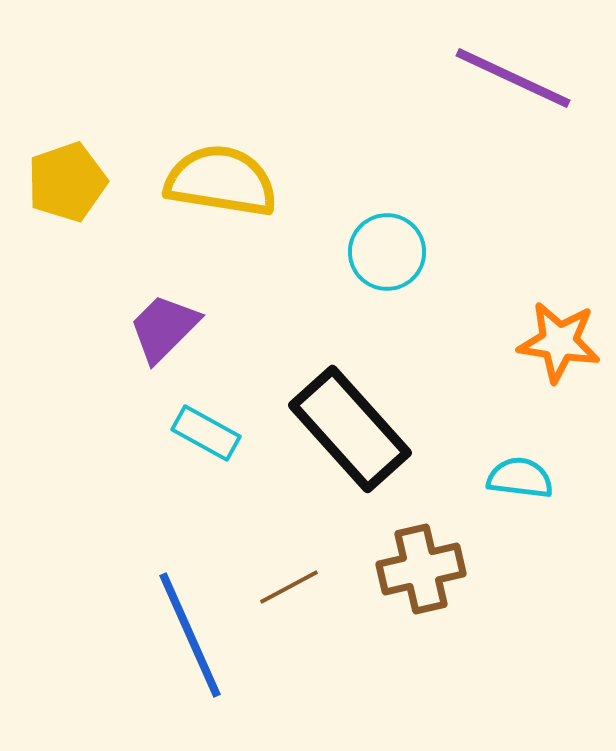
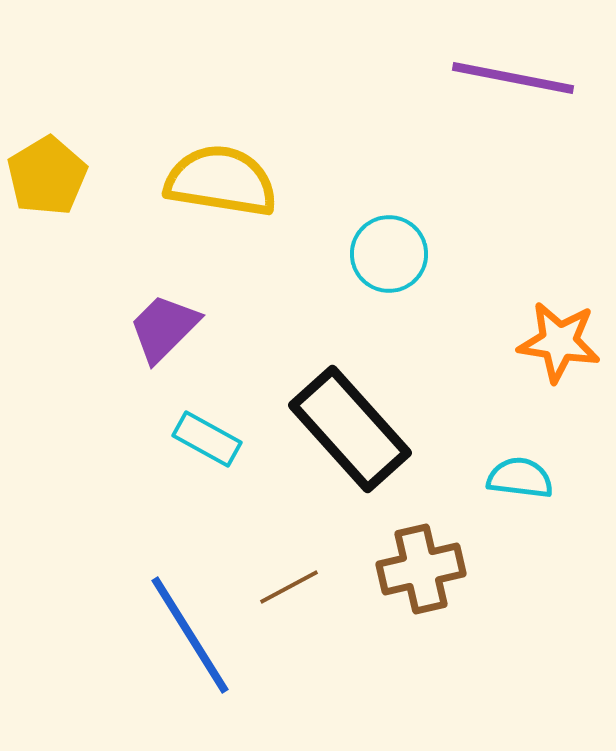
purple line: rotated 14 degrees counterclockwise
yellow pentagon: moved 20 px left, 6 px up; rotated 12 degrees counterclockwise
cyan circle: moved 2 px right, 2 px down
cyan rectangle: moved 1 px right, 6 px down
blue line: rotated 8 degrees counterclockwise
